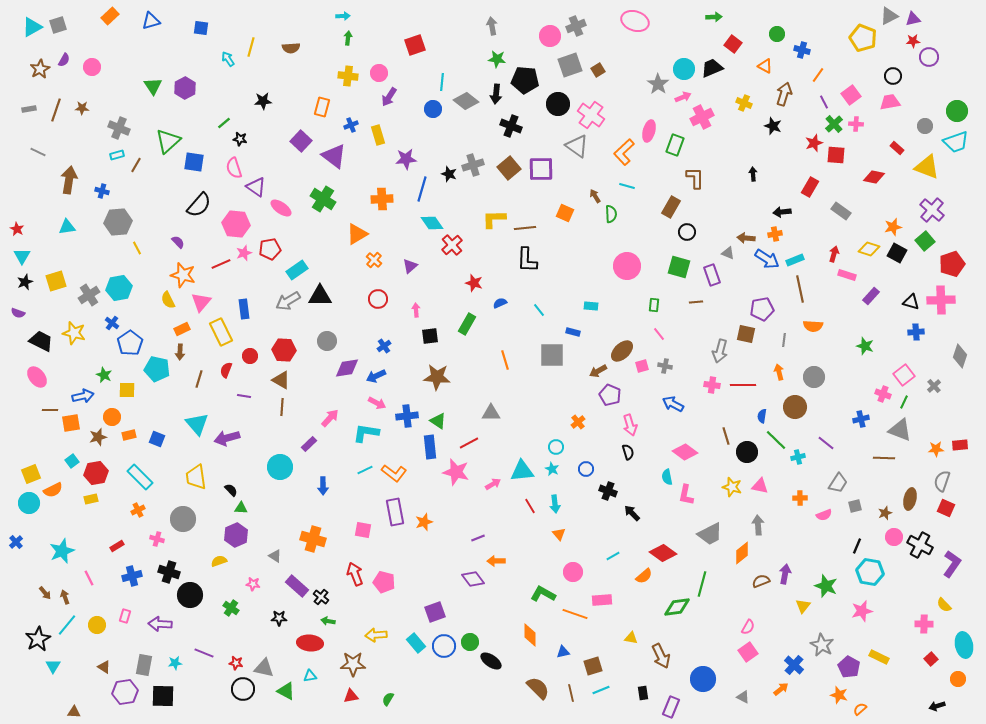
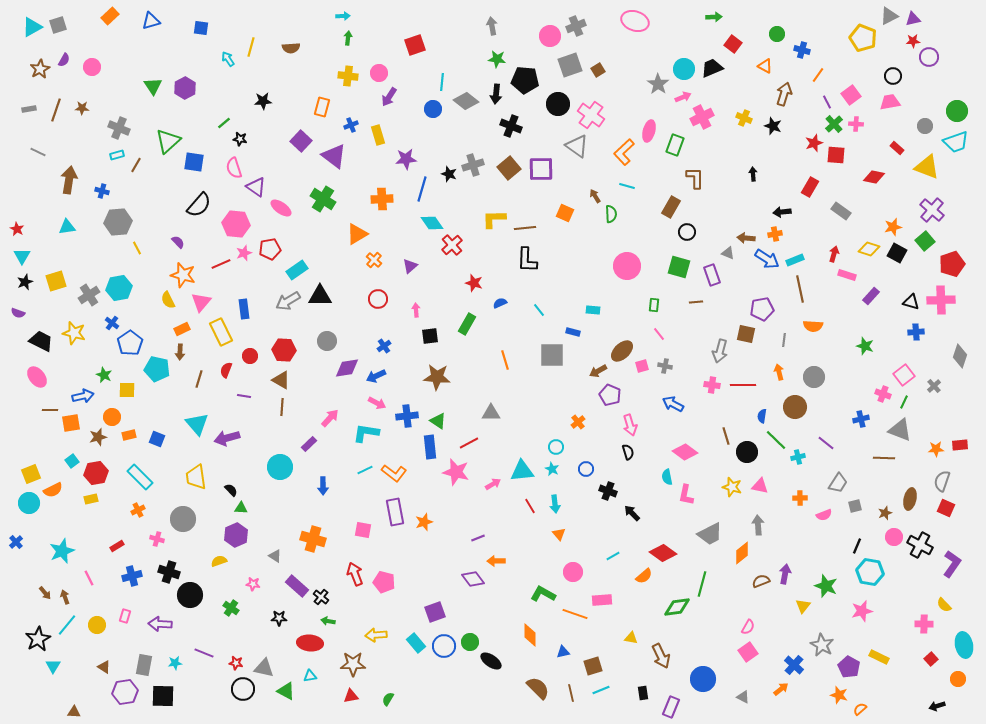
purple line at (824, 102): moved 3 px right
yellow cross at (744, 103): moved 15 px down
cyan rectangle at (591, 306): moved 2 px right, 4 px down
